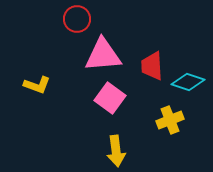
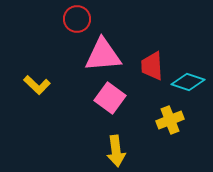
yellow L-shape: rotated 24 degrees clockwise
